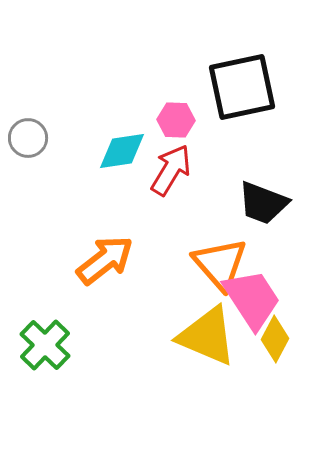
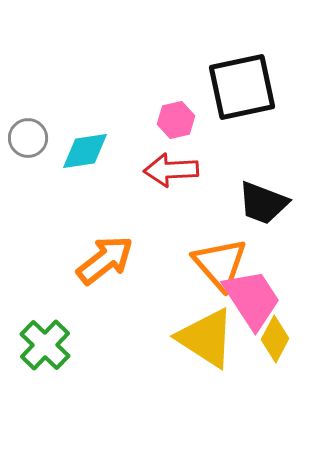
pink hexagon: rotated 15 degrees counterclockwise
cyan diamond: moved 37 px left
red arrow: rotated 124 degrees counterclockwise
yellow triangle: moved 1 px left, 2 px down; rotated 10 degrees clockwise
